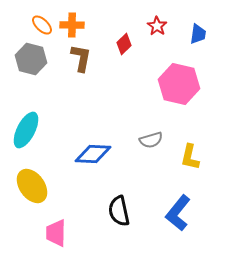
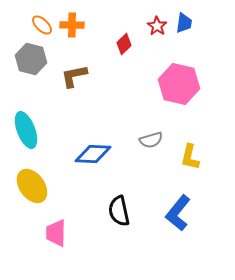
blue trapezoid: moved 14 px left, 11 px up
brown L-shape: moved 7 px left, 18 px down; rotated 112 degrees counterclockwise
cyan ellipse: rotated 48 degrees counterclockwise
